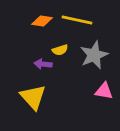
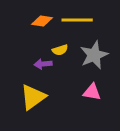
yellow line: rotated 12 degrees counterclockwise
purple arrow: rotated 12 degrees counterclockwise
pink triangle: moved 12 px left, 1 px down
yellow triangle: rotated 36 degrees clockwise
